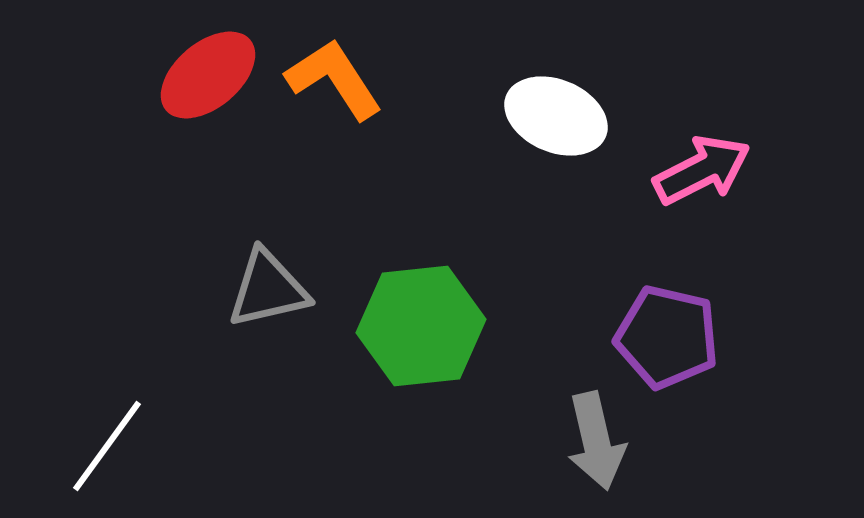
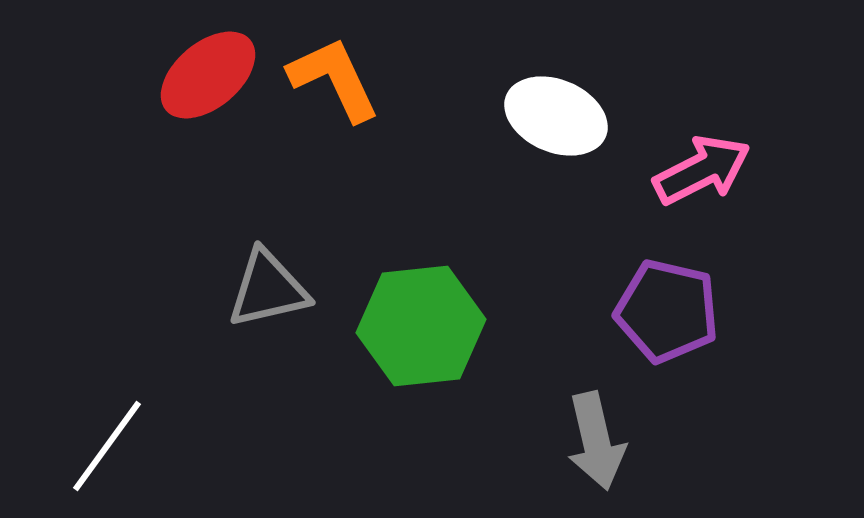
orange L-shape: rotated 8 degrees clockwise
purple pentagon: moved 26 px up
